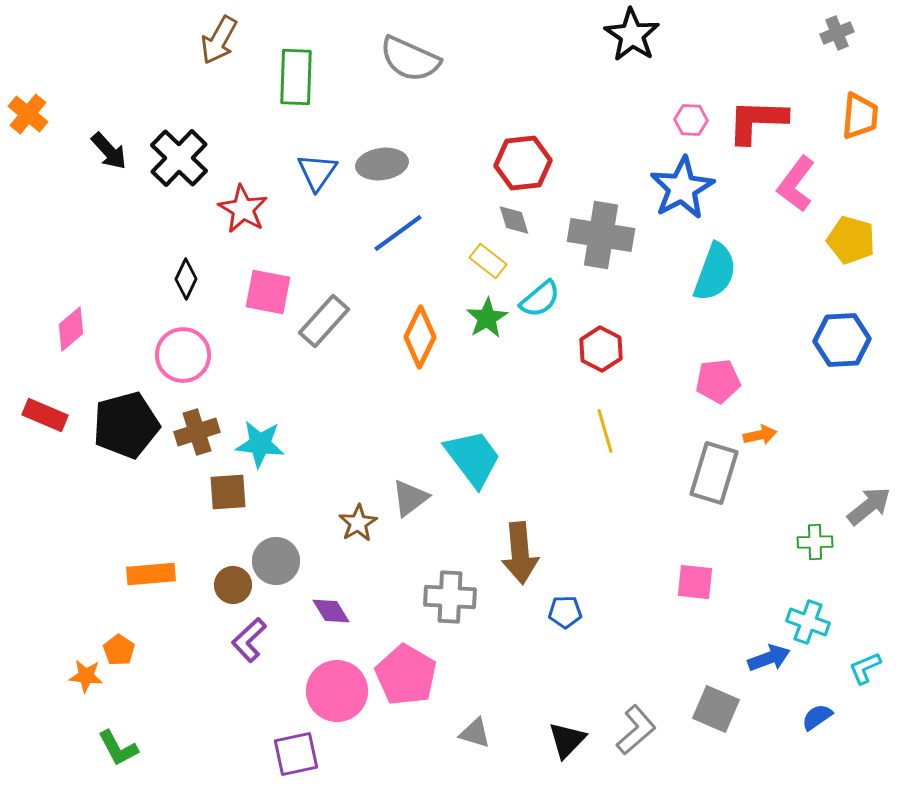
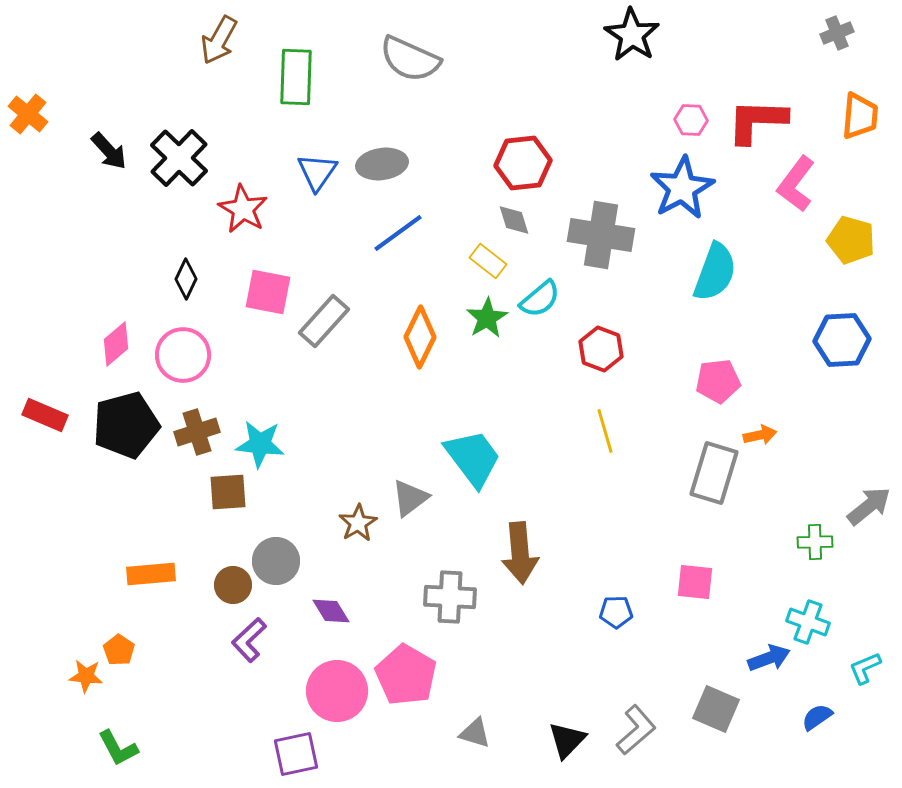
pink diamond at (71, 329): moved 45 px right, 15 px down
red hexagon at (601, 349): rotated 6 degrees counterclockwise
blue pentagon at (565, 612): moved 51 px right
